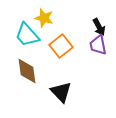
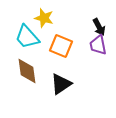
cyan trapezoid: moved 2 px down
orange square: rotated 30 degrees counterclockwise
black triangle: moved 8 px up; rotated 40 degrees clockwise
